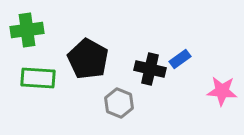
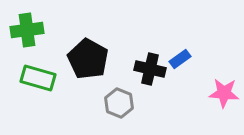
green rectangle: rotated 12 degrees clockwise
pink star: moved 2 px right, 2 px down
